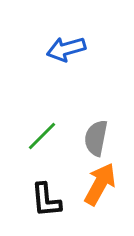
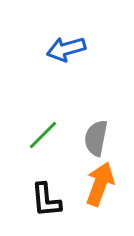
green line: moved 1 px right, 1 px up
orange arrow: rotated 9 degrees counterclockwise
